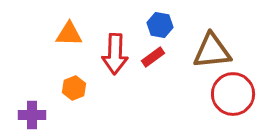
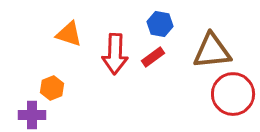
blue hexagon: moved 1 px up
orange triangle: rotated 16 degrees clockwise
orange hexagon: moved 22 px left
